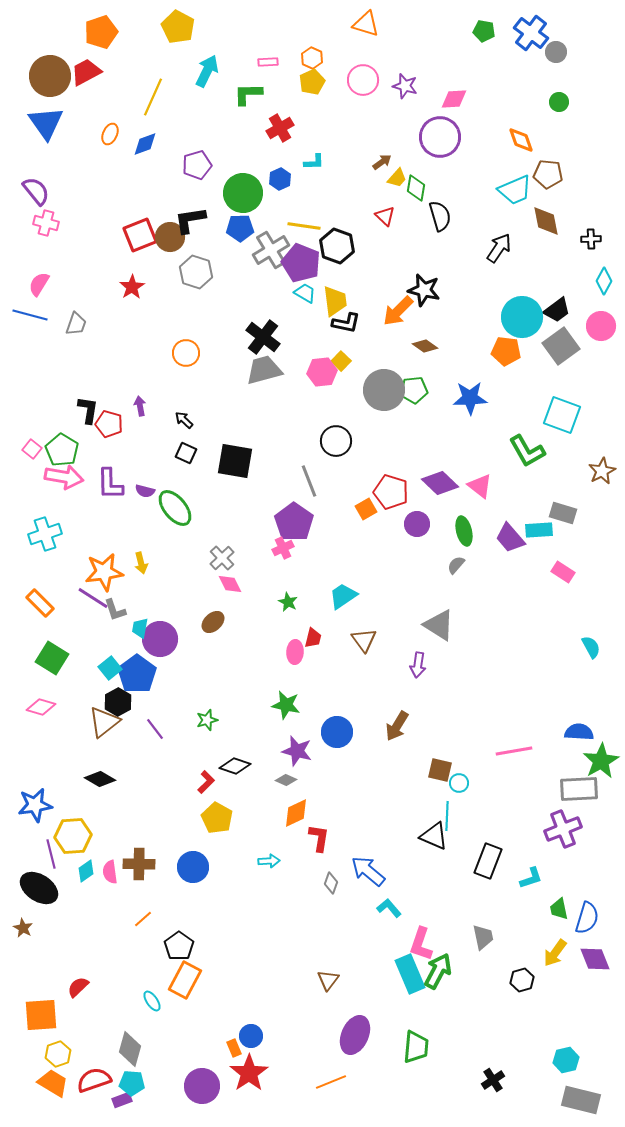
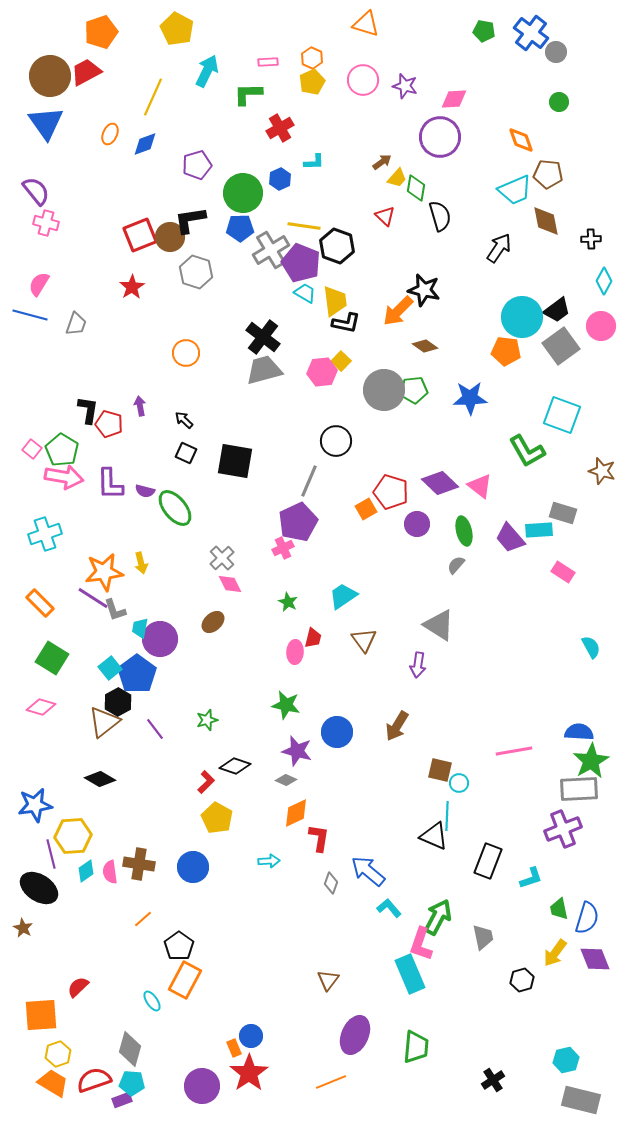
yellow pentagon at (178, 27): moved 1 px left, 2 px down
brown star at (602, 471): rotated 28 degrees counterclockwise
gray line at (309, 481): rotated 44 degrees clockwise
purple pentagon at (294, 522): moved 4 px right; rotated 12 degrees clockwise
green star at (601, 761): moved 10 px left
brown cross at (139, 864): rotated 8 degrees clockwise
green arrow at (438, 971): moved 54 px up
